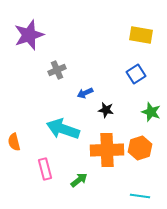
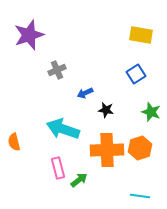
pink rectangle: moved 13 px right, 1 px up
